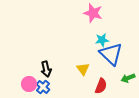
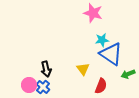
blue triangle: rotated 10 degrees counterclockwise
green arrow: moved 4 px up
pink circle: moved 1 px down
